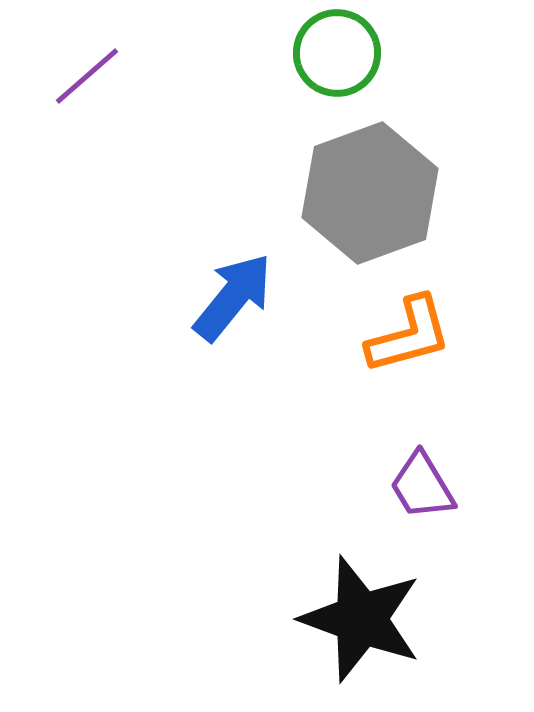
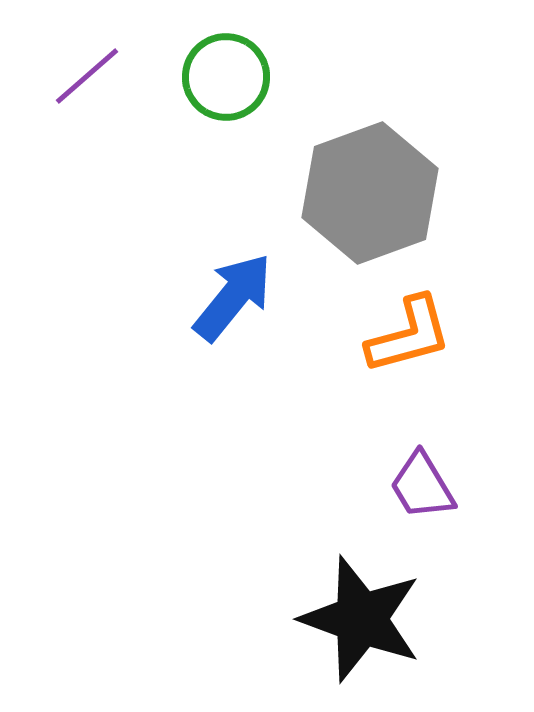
green circle: moved 111 px left, 24 px down
